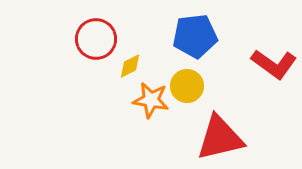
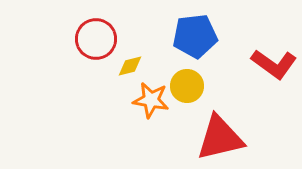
yellow diamond: rotated 12 degrees clockwise
